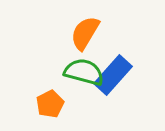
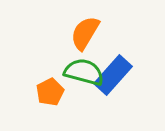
orange pentagon: moved 12 px up
